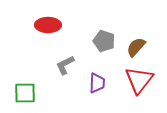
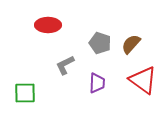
gray pentagon: moved 4 px left, 2 px down
brown semicircle: moved 5 px left, 3 px up
red triangle: moved 4 px right; rotated 32 degrees counterclockwise
